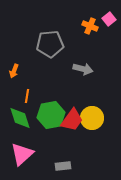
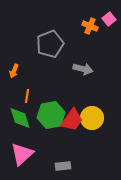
gray pentagon: rotated 16 degrees counterclockwise
